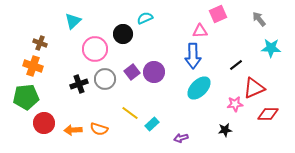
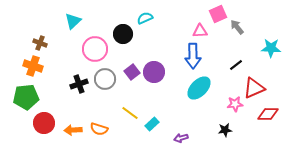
gray arrow: moved 22 px left, 8 px down
